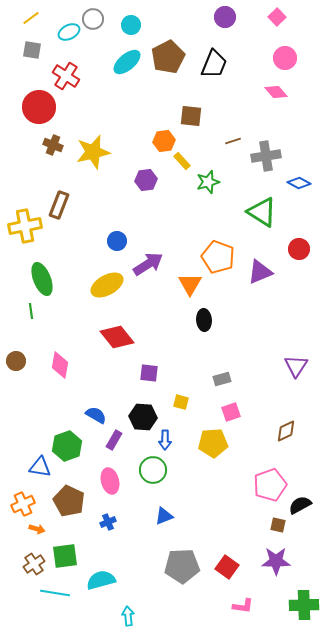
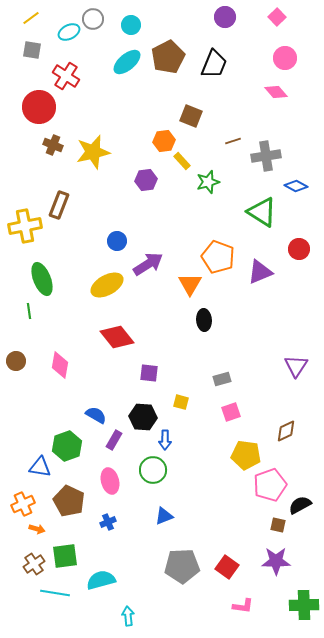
brown square at (191, 116): rotated 15 degrees clockwise
blue diamond at (299, 183): moved 3 px left, 3 px down
green line at (31, 311): moved 2 px left
yellow pentagon at (213, 443): moved 33 px right, 12 px down; rotated 12 degrees clockwise
